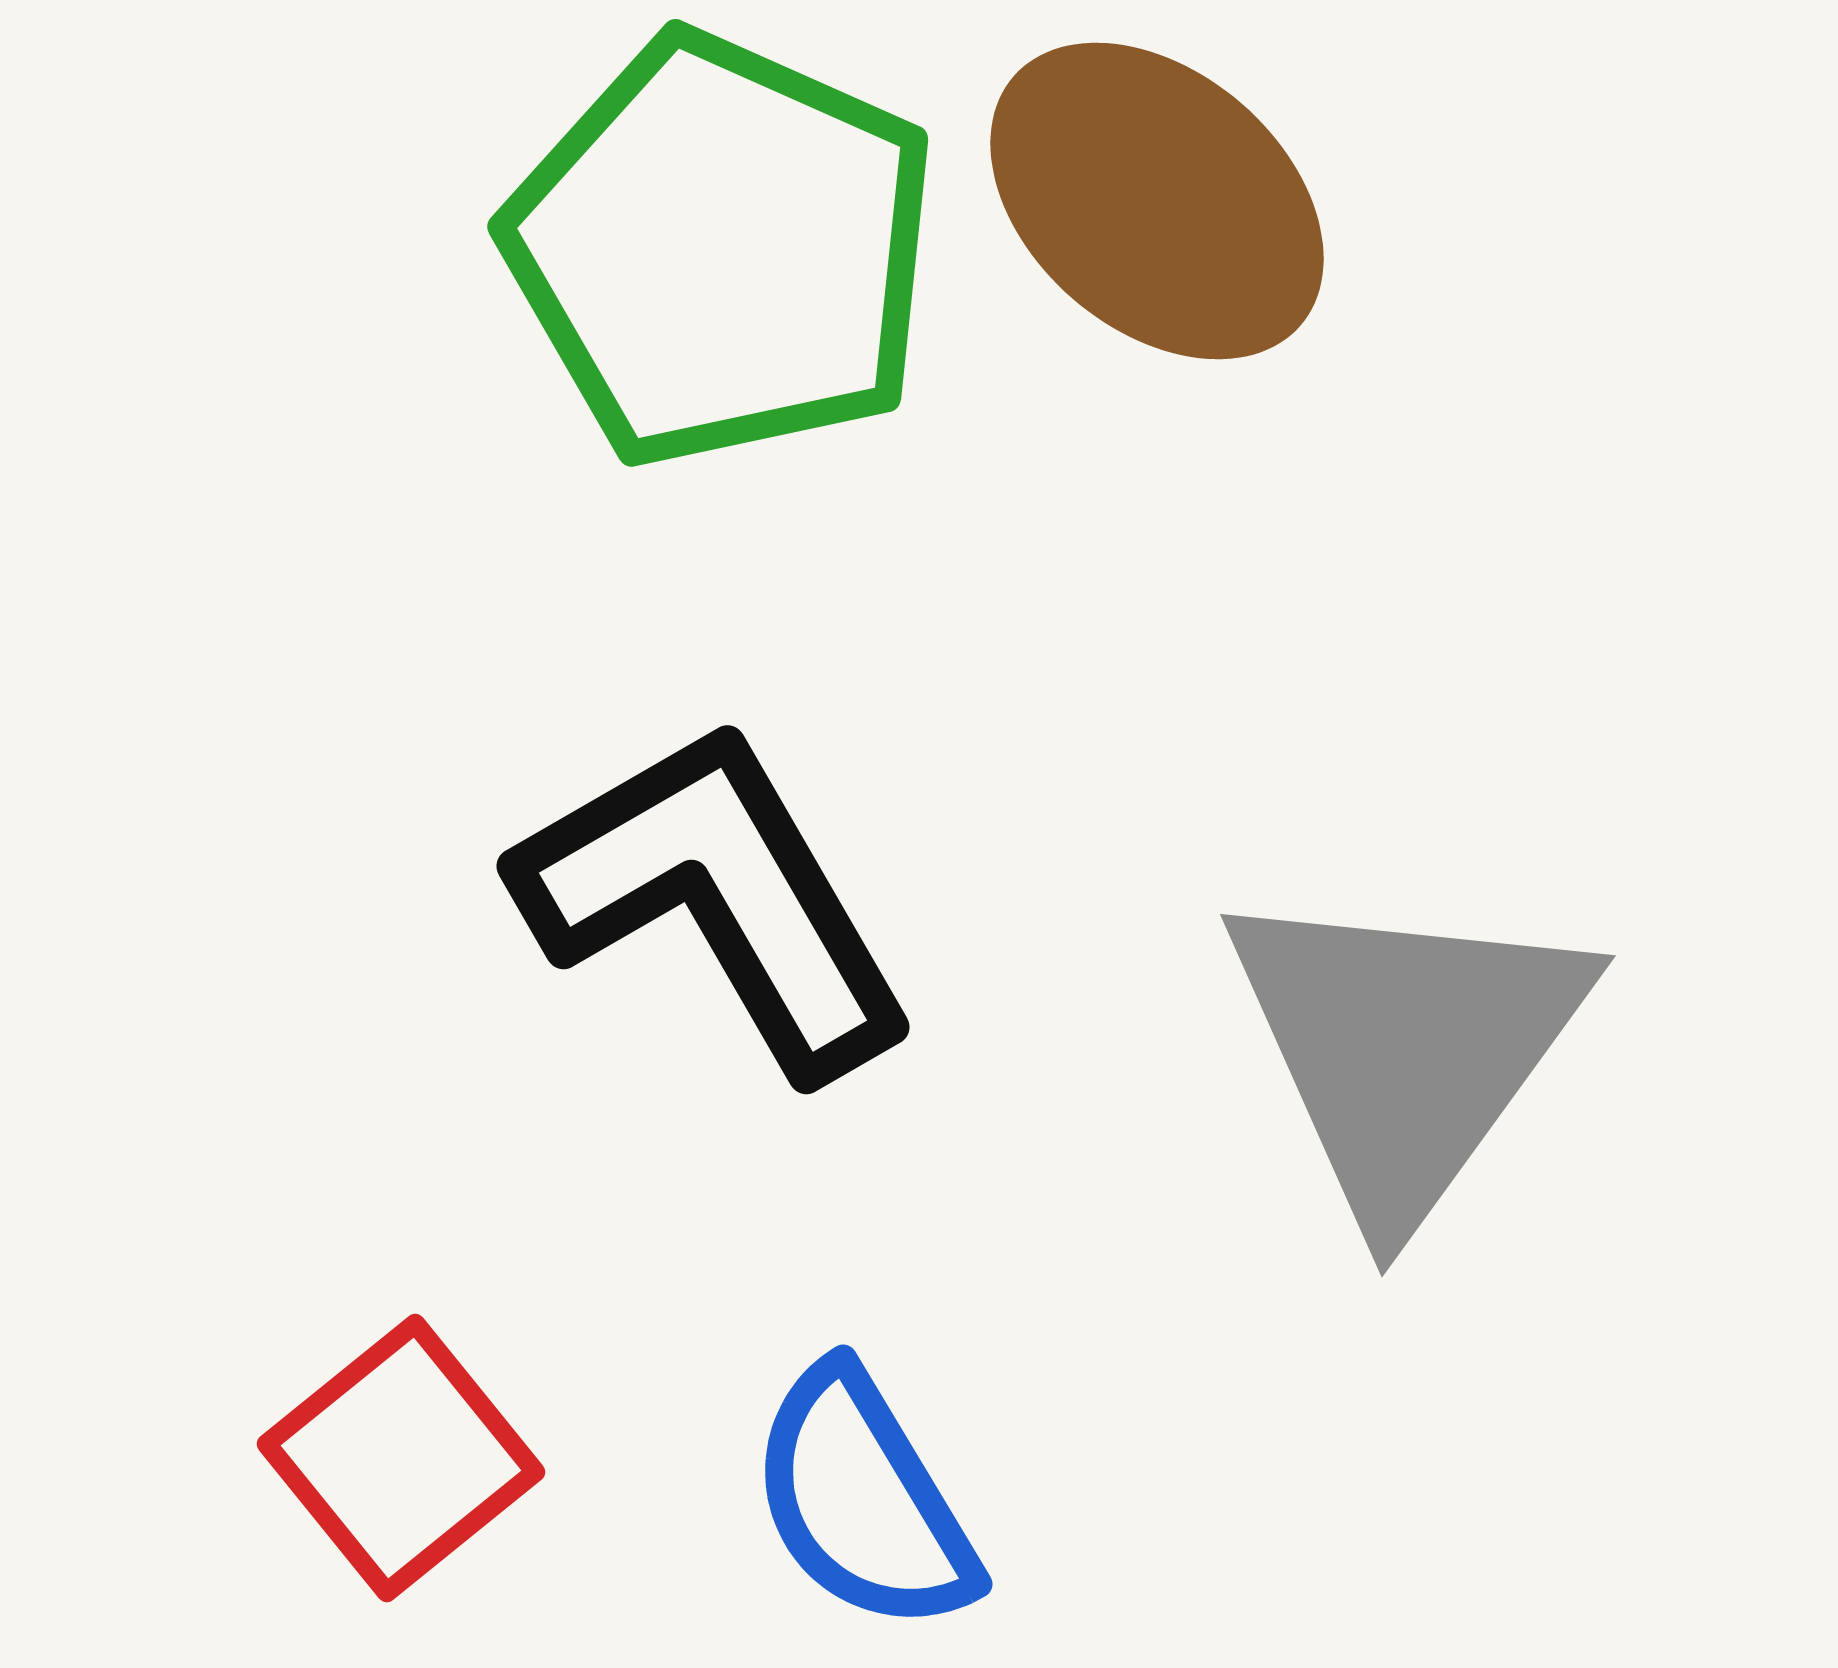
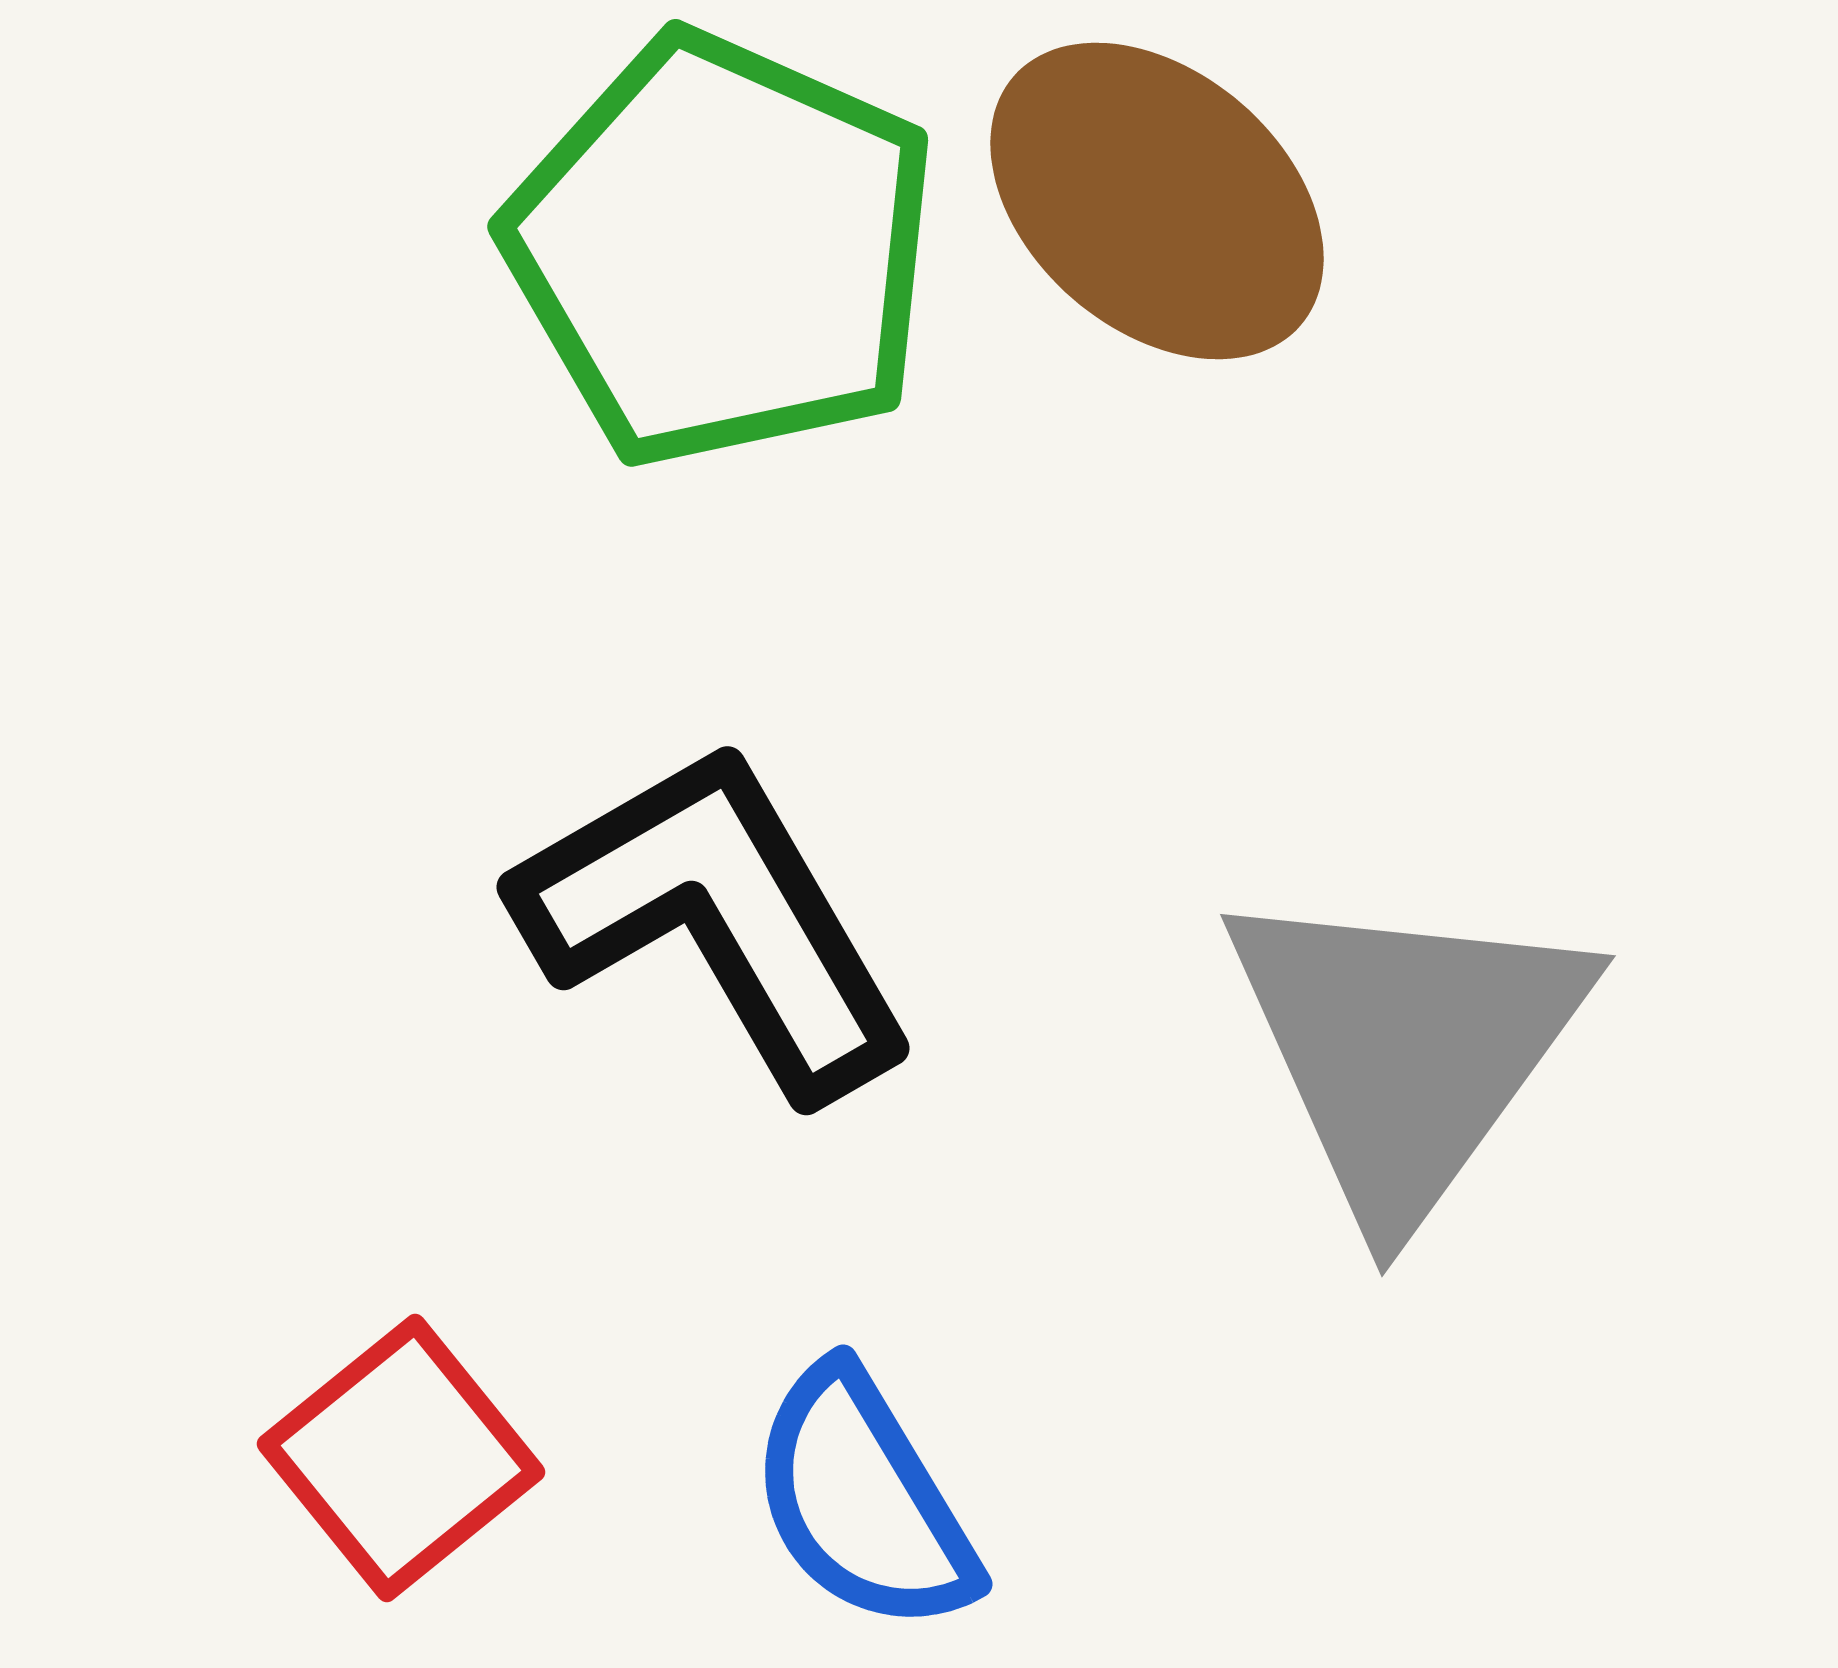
black L-shape: moved 21 px down
